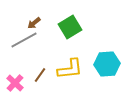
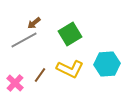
green square: moved 7 px down
yellow L-shape: rotated 32 degrees clockwise
